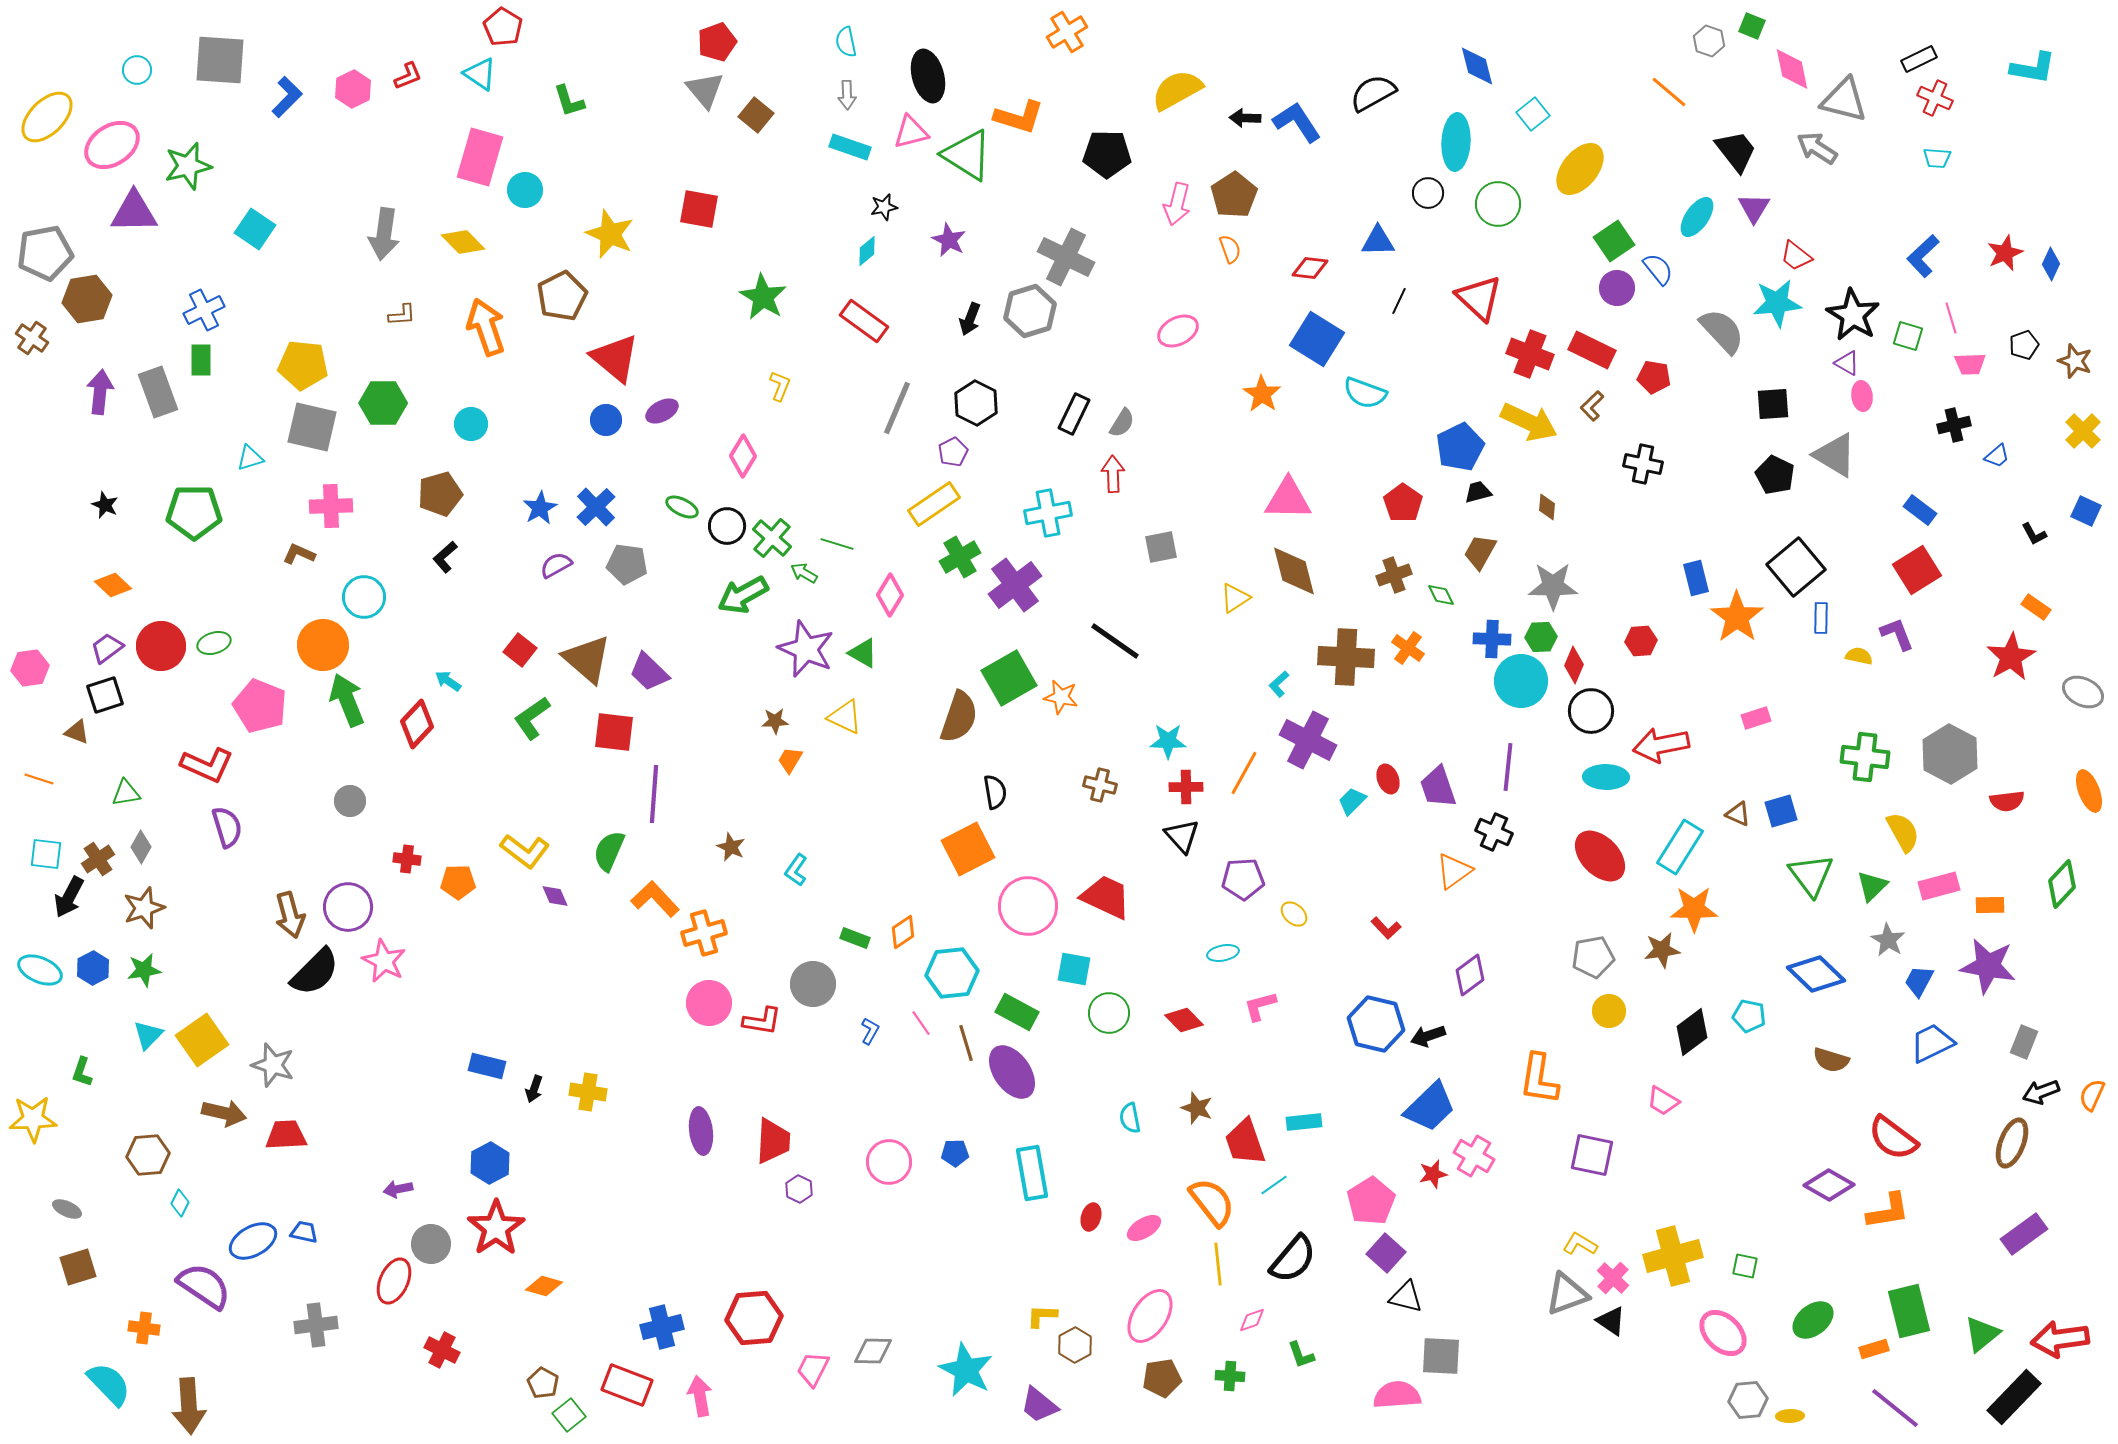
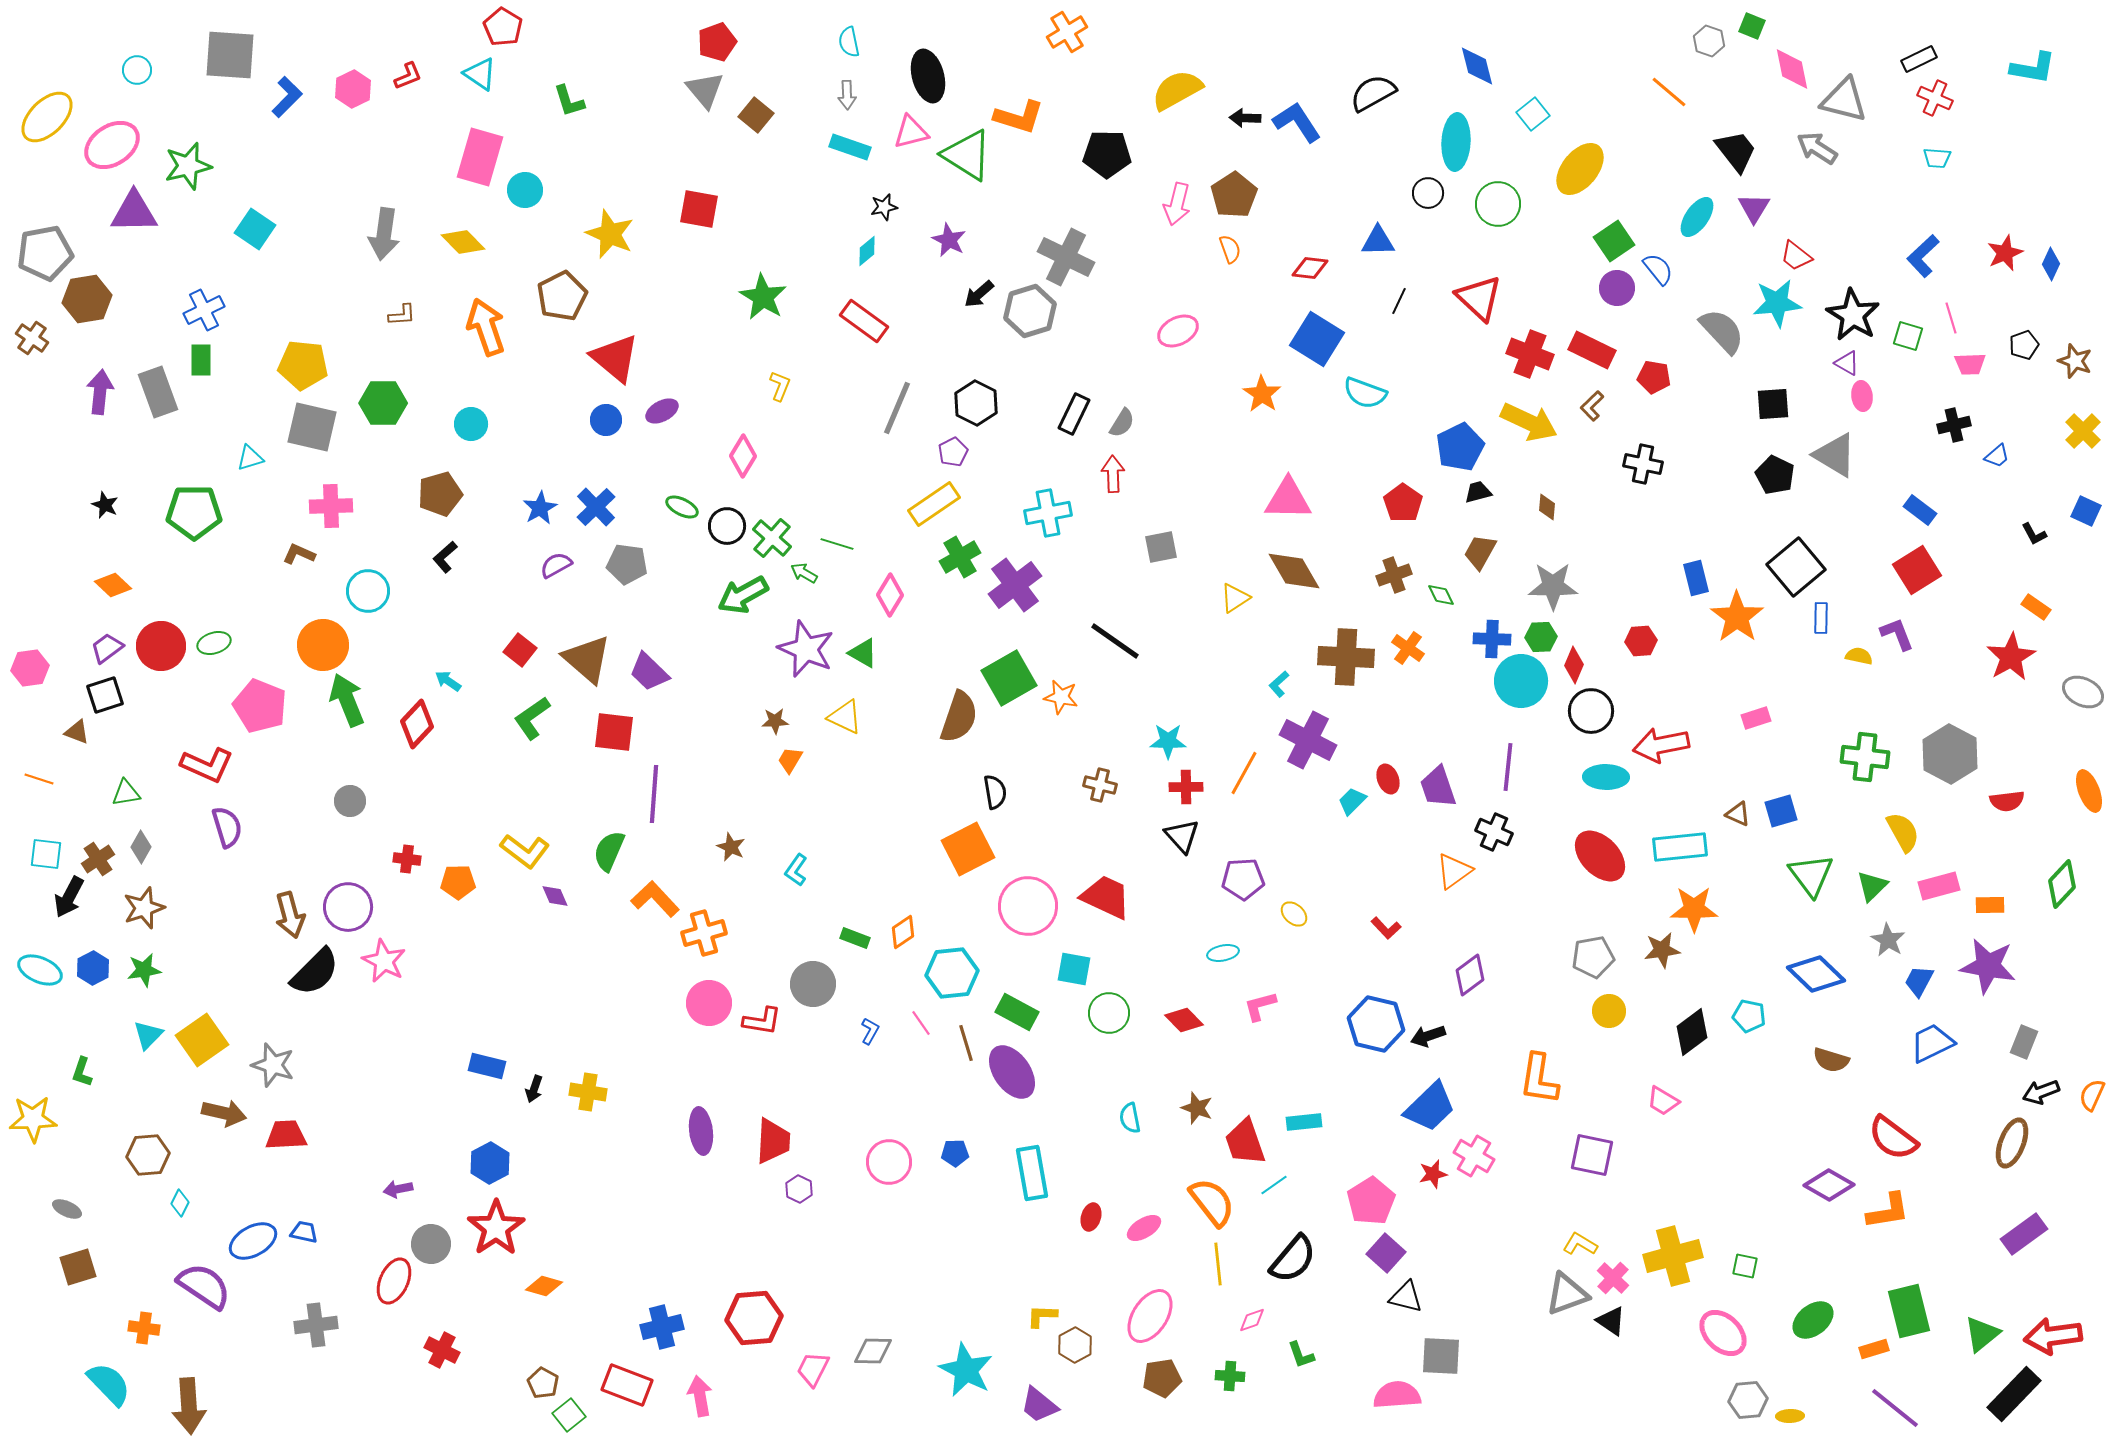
cyan semicircle at (846, 42): moved 3 px right
gray square at (220, 60): moved 10 px right, 5 px up
black arrow at (970, 319): moved 9 px right, 25 px up; rotated 28 degrees clockwise
brown diamond at (1294, 571): rotated 16 degrees counterclockwise
cyan circle at (364, 597): moved 4 px right, 6 px up
cyan rectangle at (1680, 847): rotated 52 degrees clockwise
red arrow at (2060, 1339): moved 7 px left, 3 px up
black rectangle at (2014, 1397): moved 3 px up
